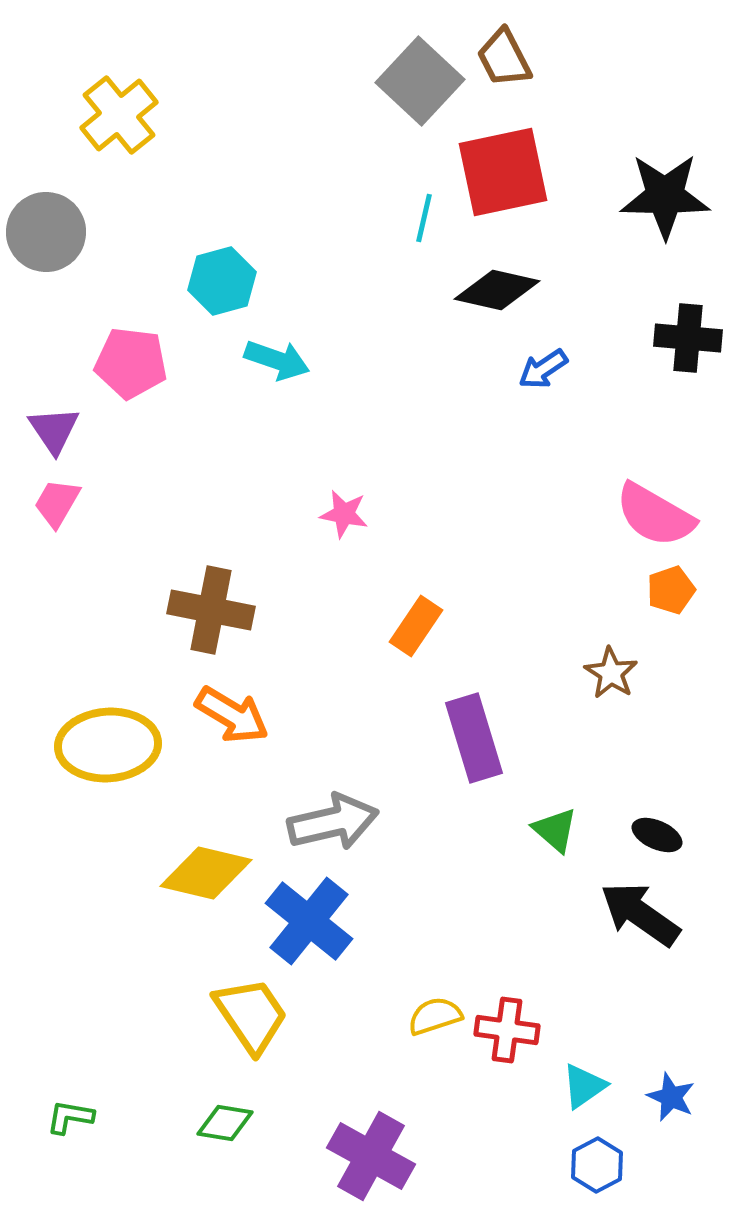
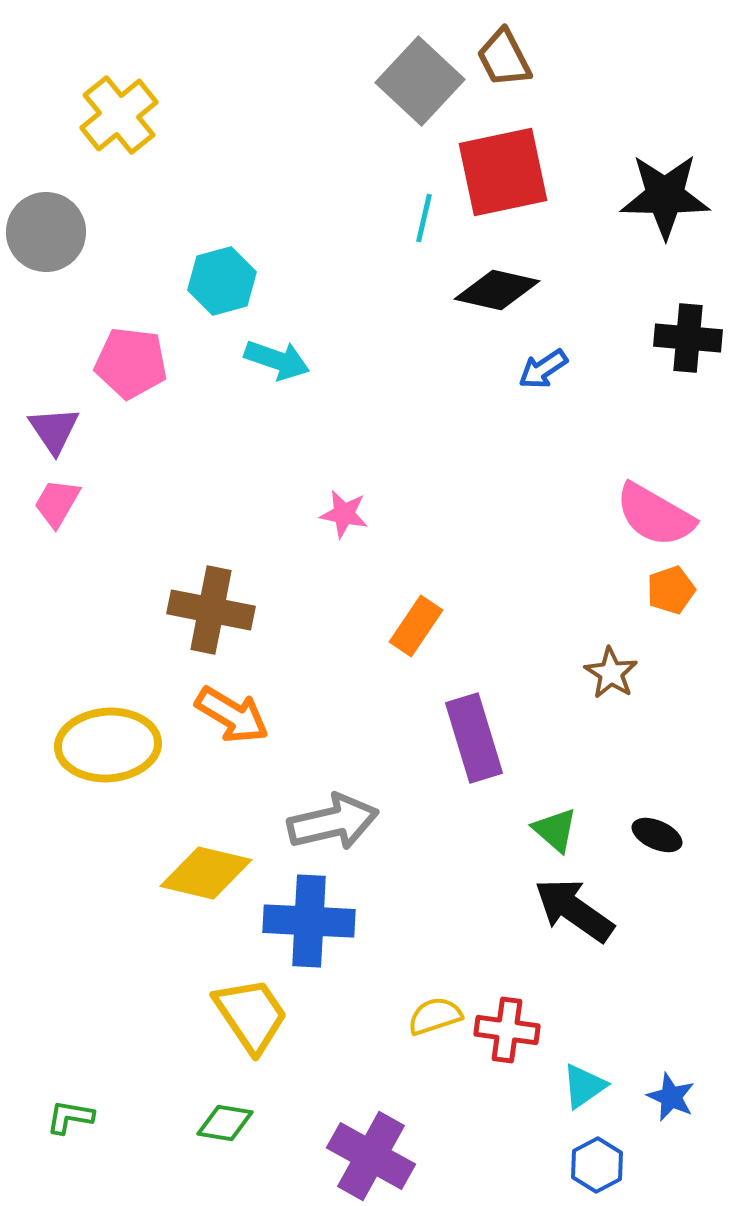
black arrow: moved 66 px left, 4 px up
blue cross: rotated 36 degrees counterclockwise
